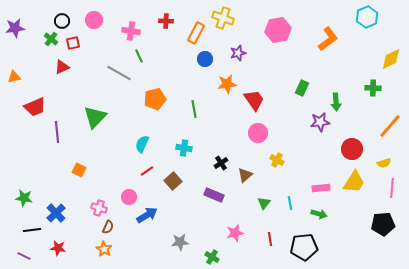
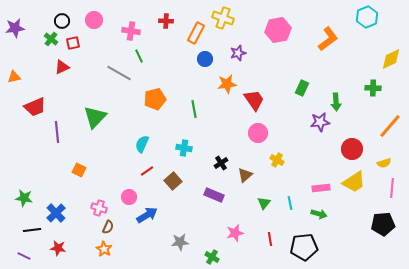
yellow trapezoid at (354, 182): rotated 25 degrees clockwise
